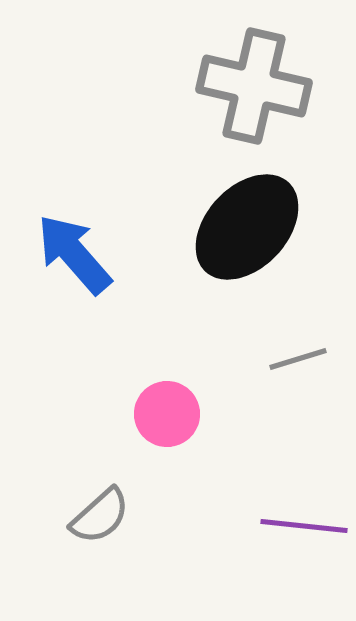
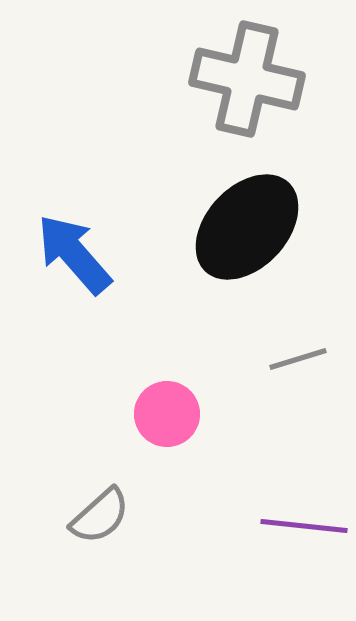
gray cross: moved 7 px left, 7 px up
